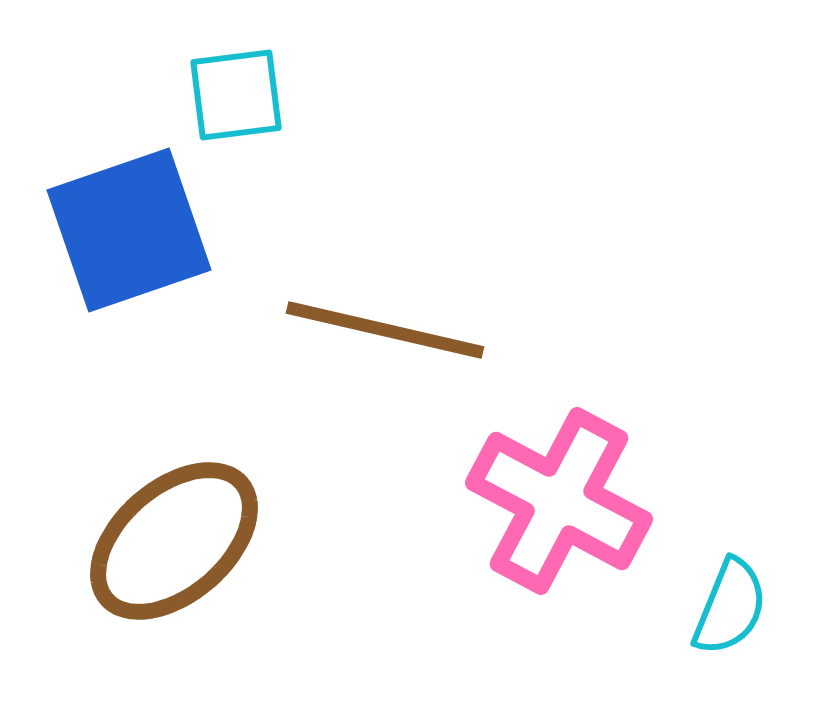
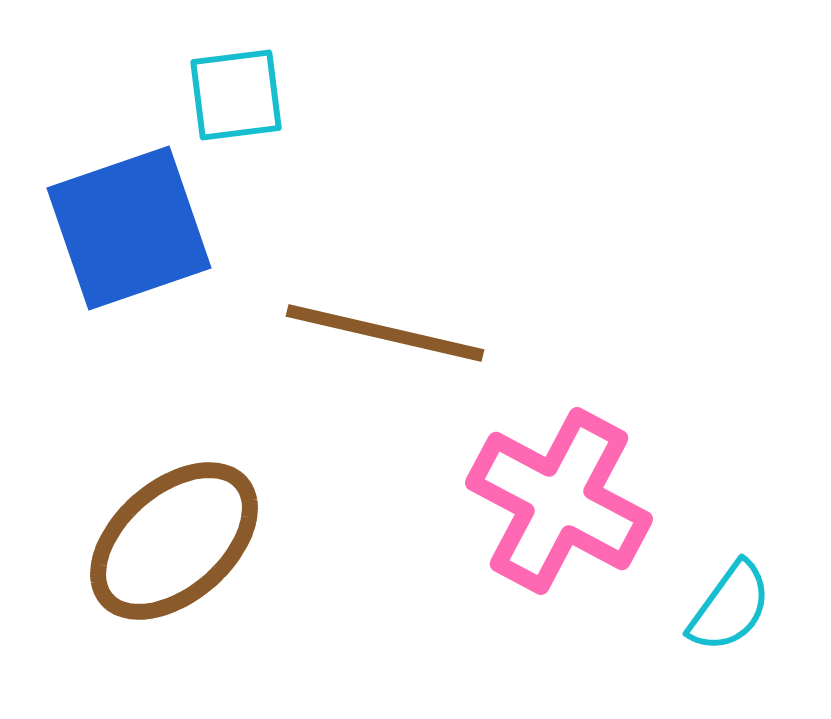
blue square: moved 2 px up
brown line: moved 3 px down
cyan semicircle: rotated 14 degrees clockwise
